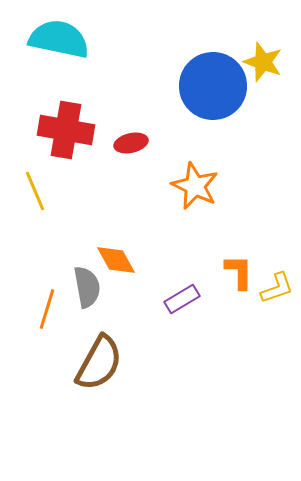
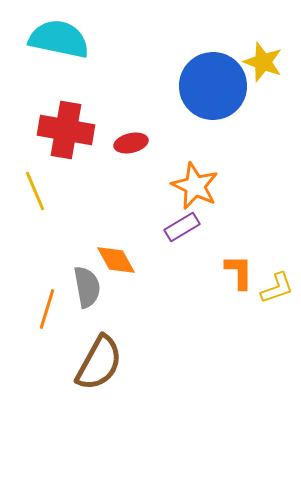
purple rectangle: moved 72 px up
